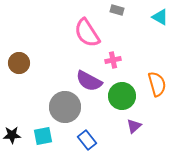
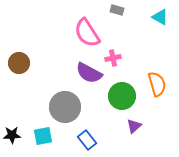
pink cross: moved 2 px up
purple semicircle: moved 8 px up
